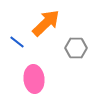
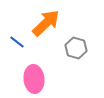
gray hexagon: rotated 15 degrees clockwise
